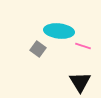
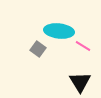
pink line: rotated 14 degrees clockwise
